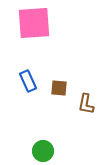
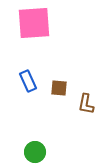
green circle: moved 8 px left, 1 px down
